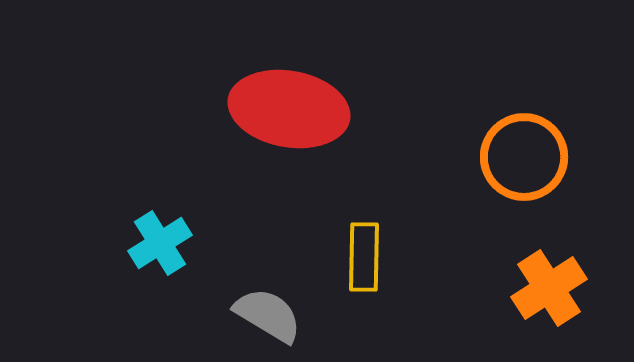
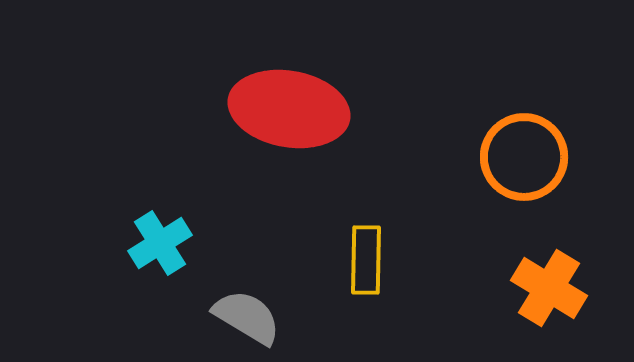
yellow rectangle: moved 2 px right, 3 px down
orange cross: rotated 26 degrees counterclockwise
gray semicircle: moved 21 px left, 2 px down
